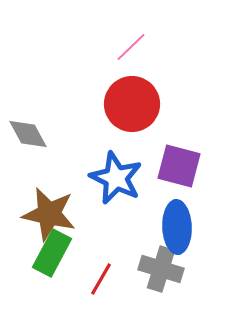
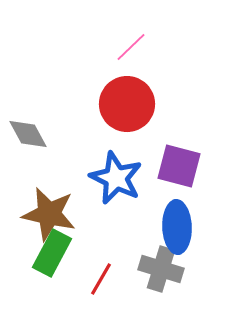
red circle: moved 5 px left
